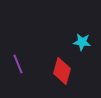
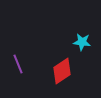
red diamond: rotated 40 degrees clockwise
